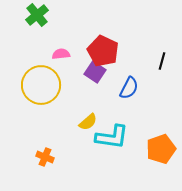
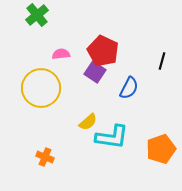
yellow circle: moved 3 px down
